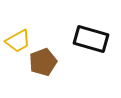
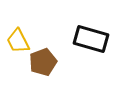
yellow trapezoid: rotated 92 degrees clockwise
